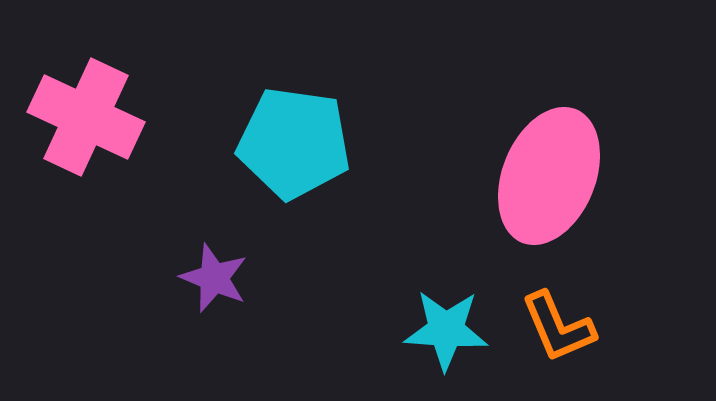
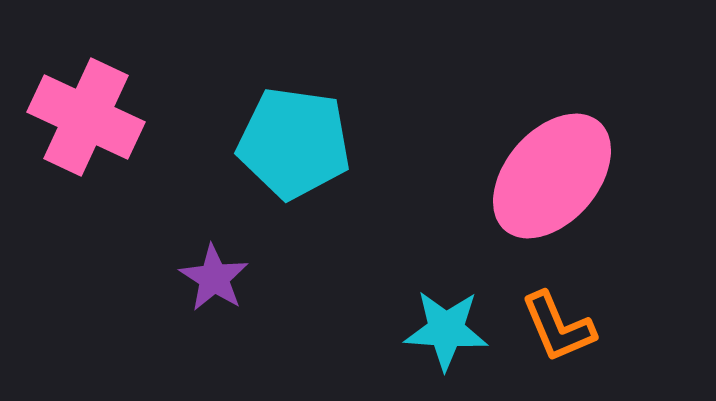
pink ellipse: moved 3 px right; rotated 19 degrees clockwise
purple star: rotated 10 degrees clockwise
